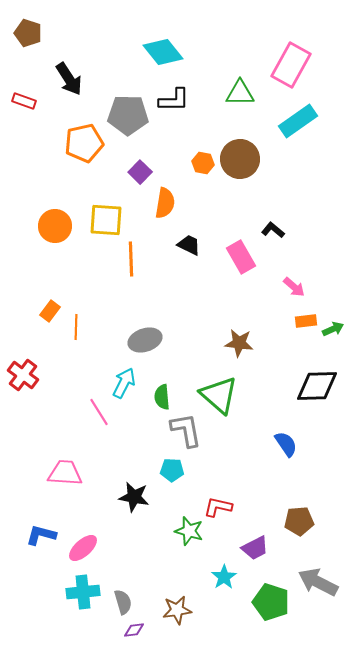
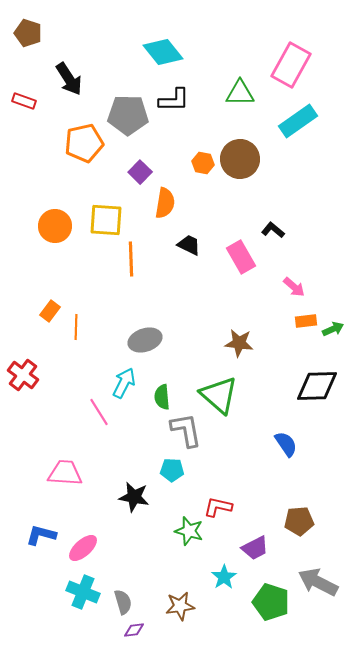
cyan cross at (83, 592): rotated 28 degrees clockwise
brown star at (177, 610): moved 3 px right, 4 px up
